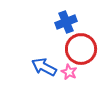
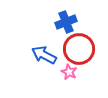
red circle: moved 2 px left
blue arrow: moved 12 px up
